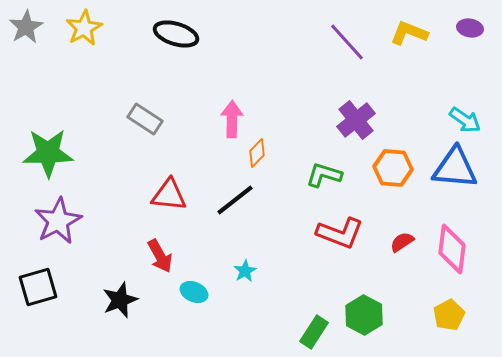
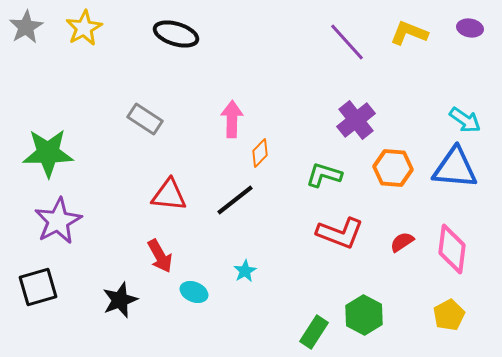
orange diamond: moved 3 px right
